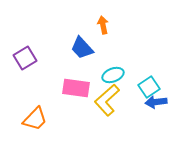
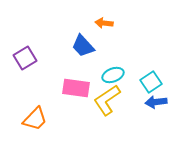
orange arrow: moved 1 px right, 2 px up; rotated 72 degrees counterclockwise
blue trapezoid: moved 1 px right, 2 px up
cyan square: moved 2 px right, 5 px up
yellow L-shape: rotated 8 degrees clockwise
